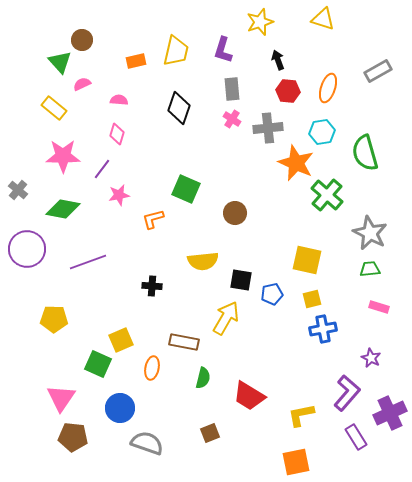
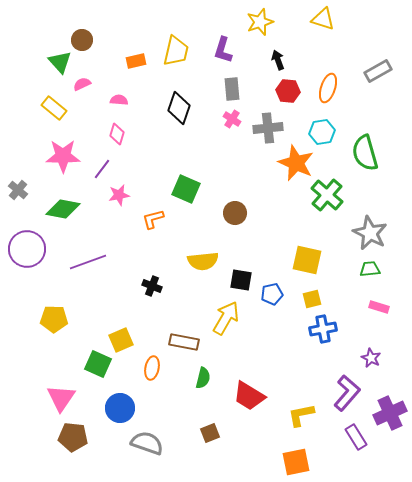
black cross at (152, 286): rotated 18 degrees clockwise
